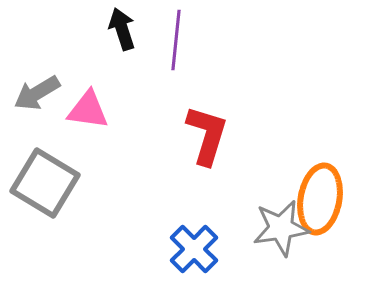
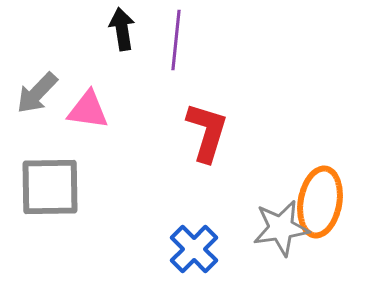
black arrow: rotated 9 degrees clockwise
gray arrow: rotated 15 degrees counterclockwise
red L-shape: moved 3 px up
gray square: moved 5 px right, 4 px down; rotated 32 degrees counterclockwise
orange ellipse: moved 3 px down
